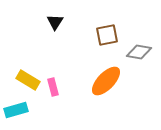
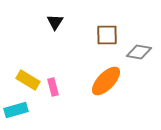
brown square: rotated 10 degrees clockwise
